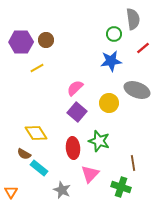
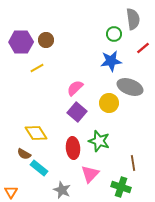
gray ellipse: moved 7 px left, 3 px up
